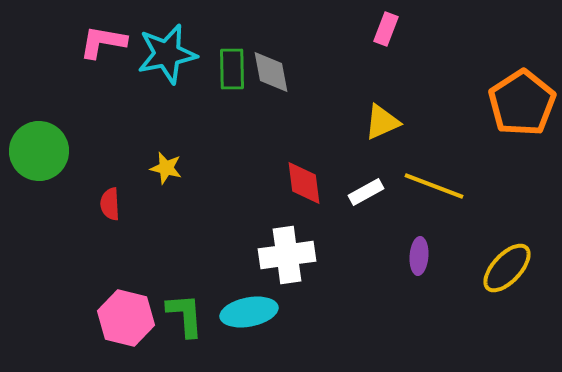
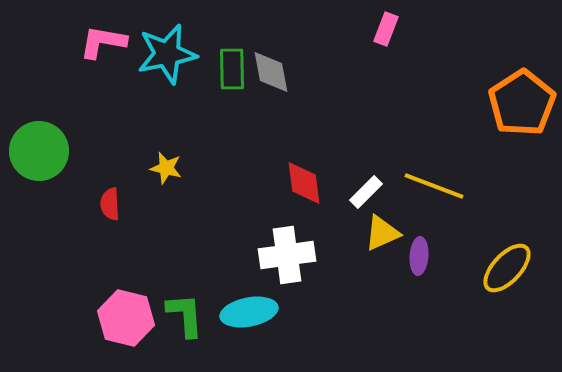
yellow triangle: moved 111 px down
white rectangle: rotated 16 degrees counterclockwise
